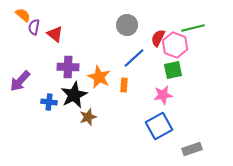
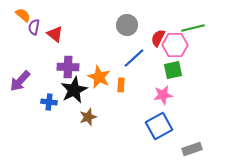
pink hexagon: rotated 20 degrees counterclockwise
orange rectangle: moved 3 px left
black star: moved 5 px up
